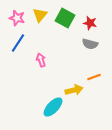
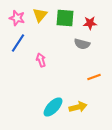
green square: rotated 24 degrees counterclockwise
red star: rotated 16 degrees counterclockwise
gray semicircle: moved 8 px left
yellow arrow: moved 4 px right, 17 px down
